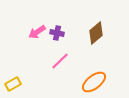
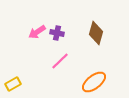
brown diamond: rotated 35 degrees counterclockwise
